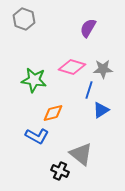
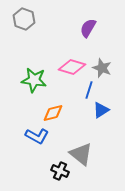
gray star: moved 1 px left, 1 px up; rotated 24 degrees clockwise
